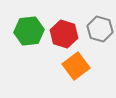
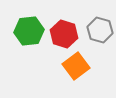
gray hexagon: moved 1 px down
